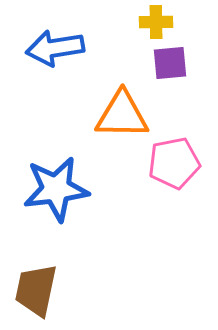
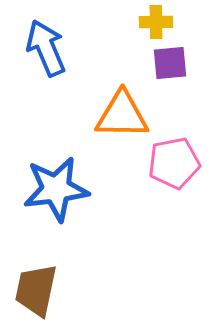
blue arrow: moved 9 px left; rotated 76 degrees clockwise
